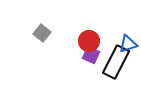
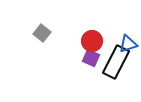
red circle: moved 3 px right
purple square: moved 3 px down
